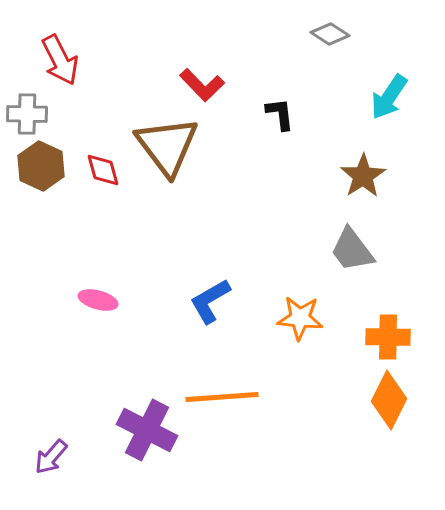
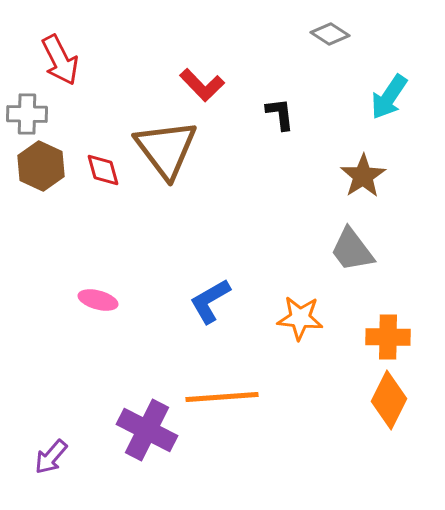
brown triangle: moved 1 px left, 3 px down
